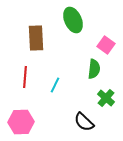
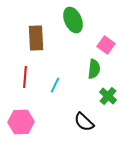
green cross: moved 2 px right, 2 px up
